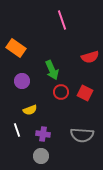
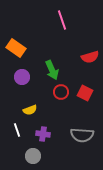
purple circle: moved 4 px up
gray circle: moved 8 px left
